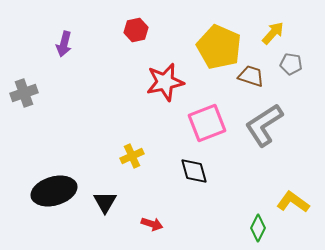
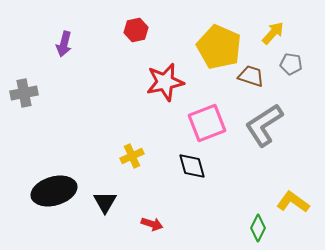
gray cross: rotated 8 degrees clockwise
black diamond: moved 2 px left, 5 px up
